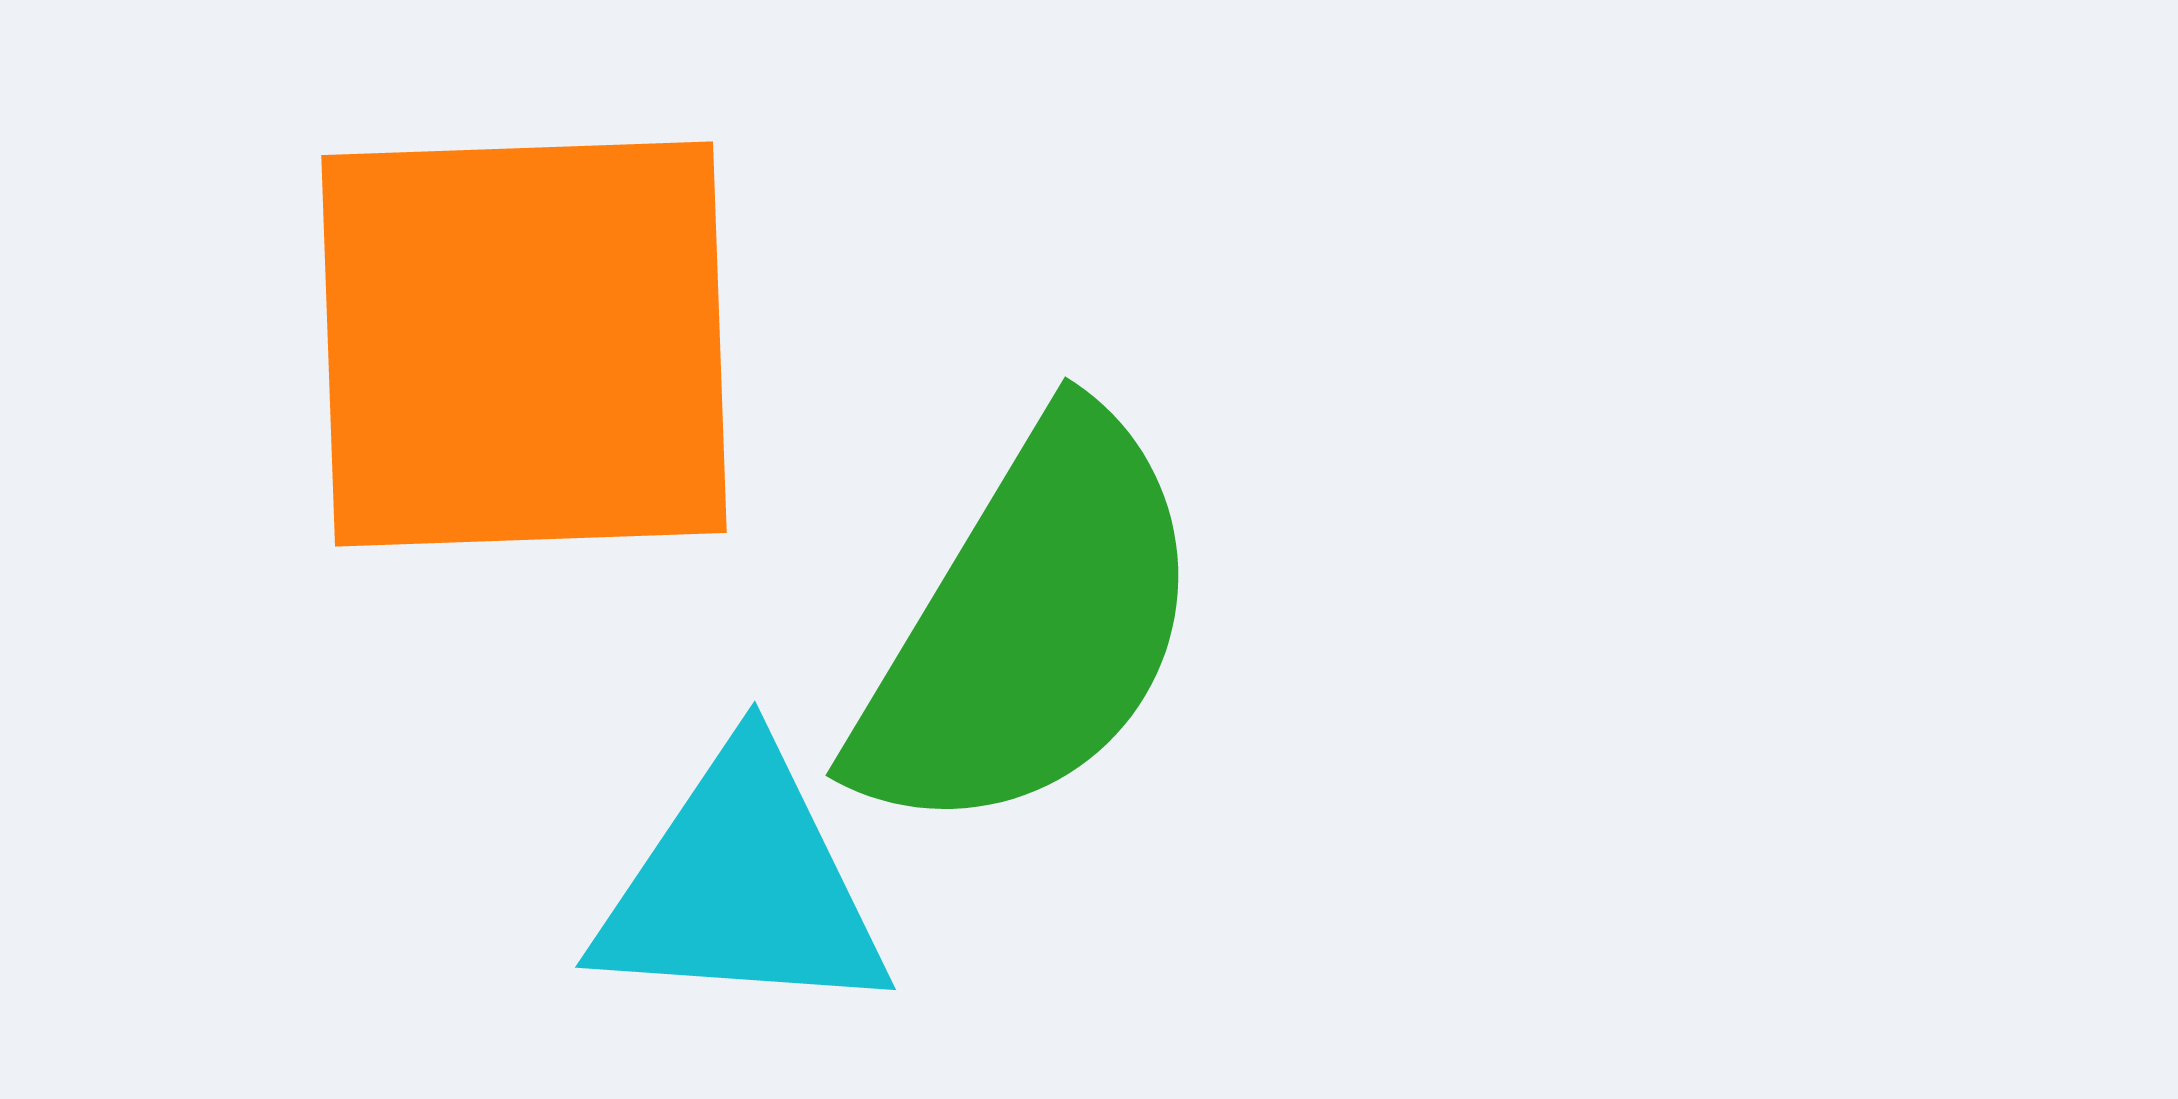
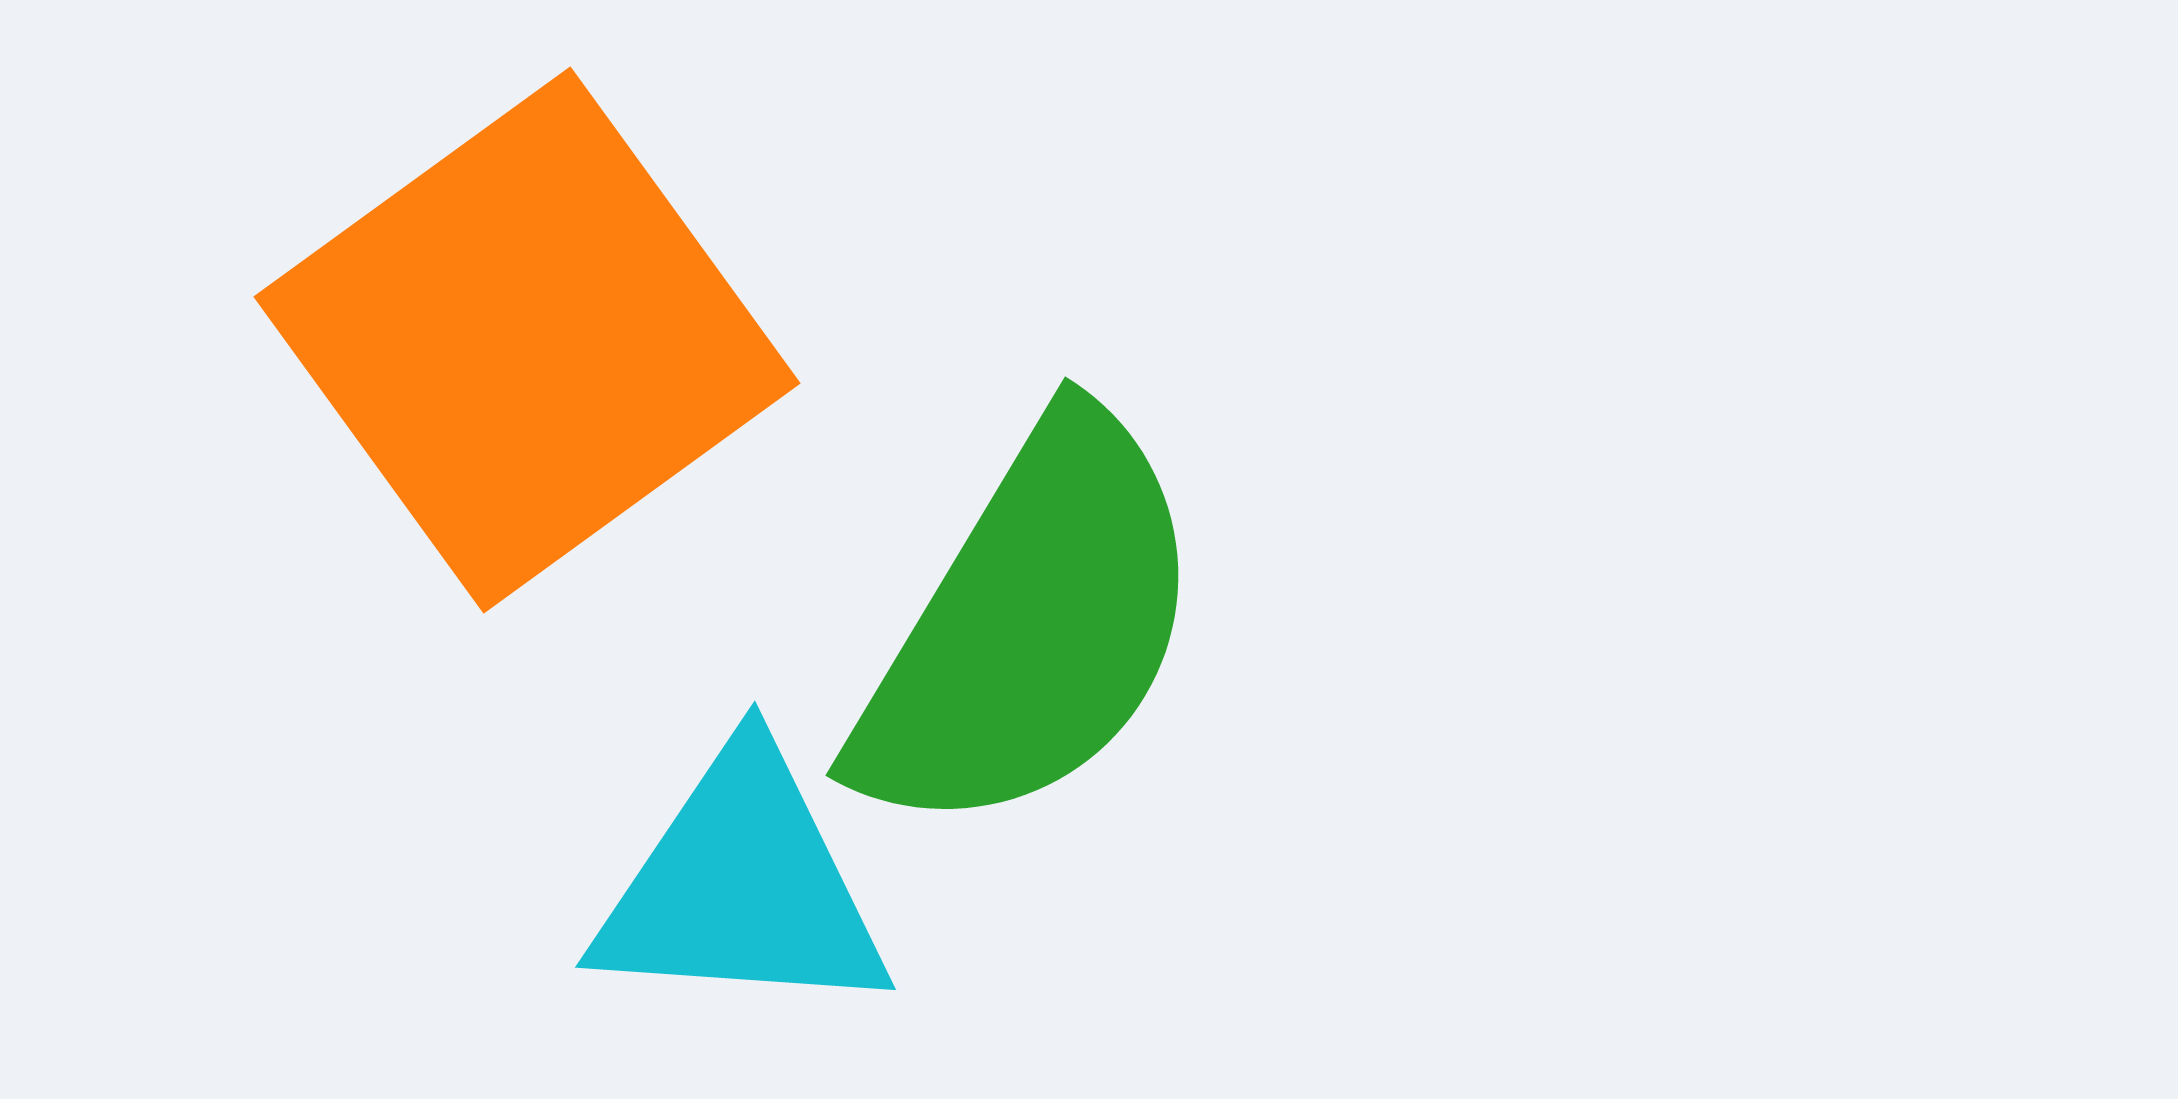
orange square: moved 3 px right, 4 px up; rotated 34 degrees counterclockwise
